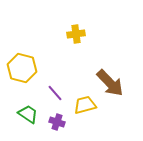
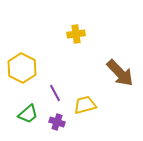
yellow hexagon: rotated 12 degrees clockwise
brown arrow: moved 10 px right, 10 px up
purple line: rotated 12 degrees clockwise
green trapezoid: rotated 105 degrees clockwise
